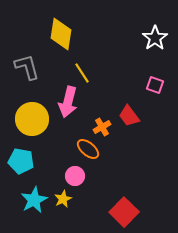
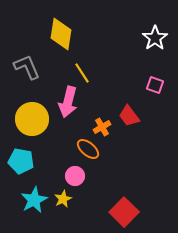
gray L-shape: rotated 8 degrees counterclockwise
